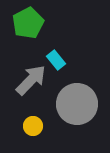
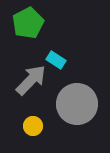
cyan rectangle: rotated 18 degrees counterclockwise
